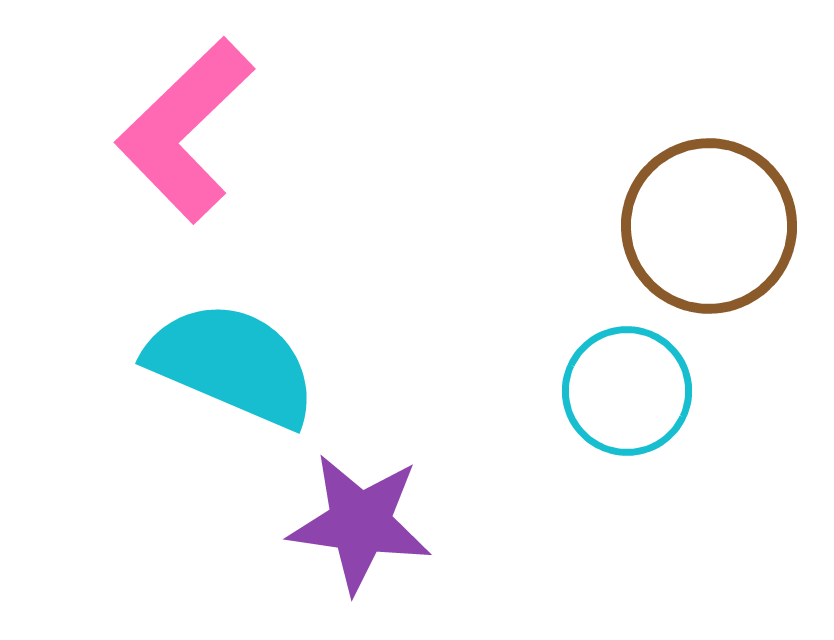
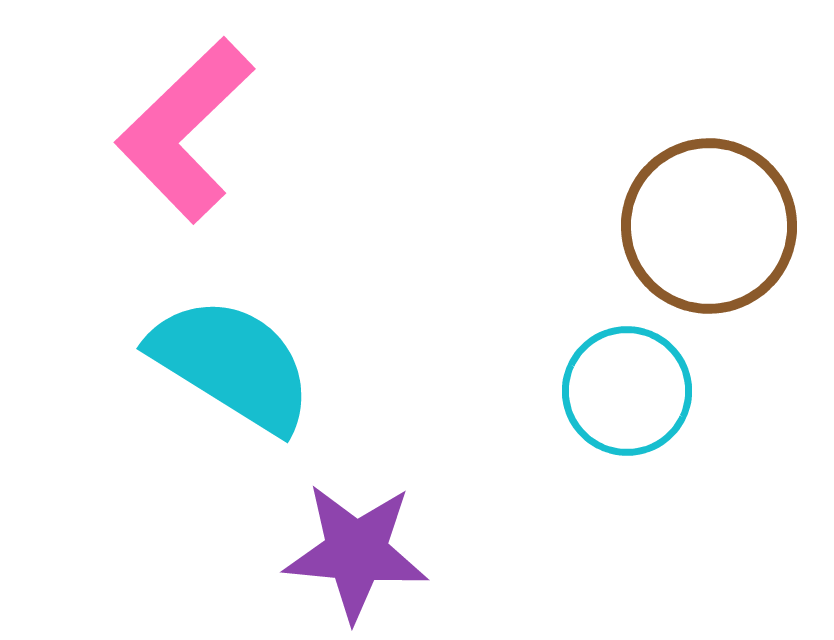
cyan semicircle: rotated 9 degrees clockwise
purple star: moved 4 px left, 29 px down; rotated 3 degrees counterclockwise
